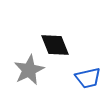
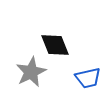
gray star: moved 2 px right, 2 px down
